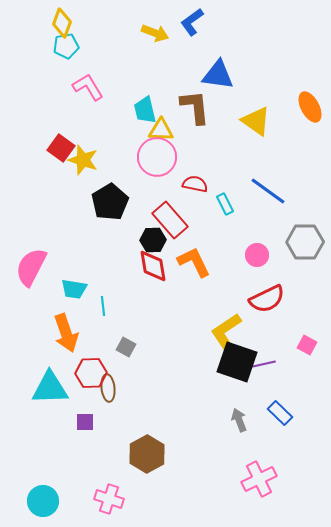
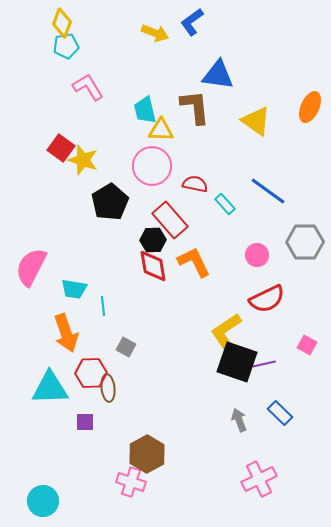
orange ellipse at (310, 107): rotated 52 degrees clockwise
pink circle at (157, 157): moved 5 px left, 9 px down
cyan rectangle at (225, 204): rotated 15 degrees counterclockwise
pink cross at (109, 499): moved 22 px right, 17 px up
